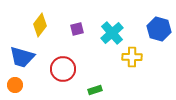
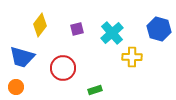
red circle: moved 1 px up
orange circle: moved 1 px right, 2 px down
